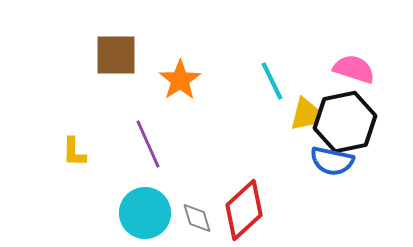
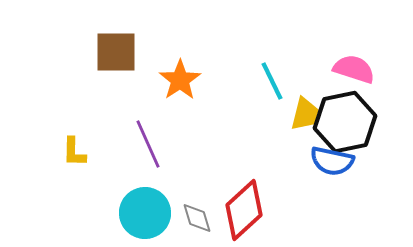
brown square: moved 3 px up
